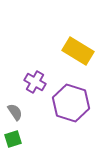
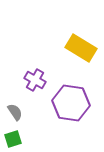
yellow rectangle: moved 3 px right, 3 px up
purple cross: moved 2 px up
purple hexagon: rotated 9 degrees counterclockwise
